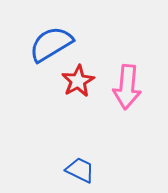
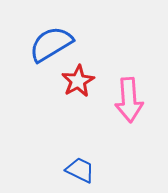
pink arrow: moved 2 px right, 13 px down; rotated 9 degrees counterclockwise
